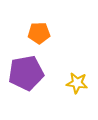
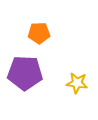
purple pentagon: moved 1 px left; rotated 12 degrees clockwise
